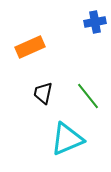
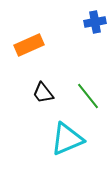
orange rectangle: moved 1 px left, 2 px up
black trapezoid: rotated 50 degrees counterclockwise
